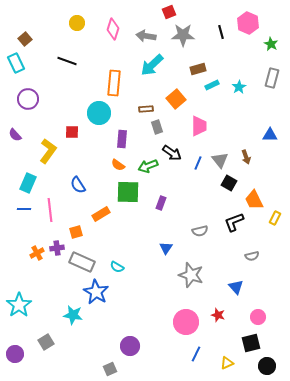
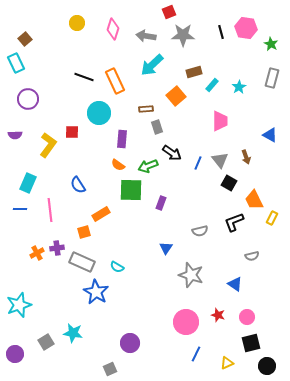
pink hexagon at (248, 23): moved 2 px left, 5 px down; rotated 15 degrees counterclockwise
black line at (67, 61): moved 17 px right, 16 px down
brown rectangle at (198, 69): moved 4 px left, 3 px down
orange rectangle at (114, 83): moved 1 px right, 2 px up; rotated 30 degrees counterclockwise
cyan rectangle at (212, 85): rotated 24 degrees counterclockwise
orange square at (176, 99): moved 3 px up
pink trapezoid at (199, 126): moved 21 px right, 5 px up
purple semicircle at (15, 135): rotated 48 degrees counterclockwise
blue triangle at (270, 135): rotated 28 degrees clockwise
yellow L-shape at (48, 151): moved 6 px up
green square at (128, 192): moved 3 px right, 2 px up
blue line at (24, 209): moved 4 px left
yellow rectangle at (275, 218): moved 3 px left
orange square at (76, 232): moved 8 px right
blue triangle at (236, 287): moved 1 px left, 3 px up; rotated 14 degrees counterclockwise
cyan star at (19, 305): rotated 15 degrees clockwise
cyan star at (73, 315): moved 18 px down
pink circle at (258, 317): moved 11 px left
purple circle at (130, 346): moved 3 px up
